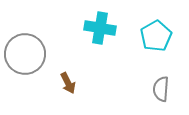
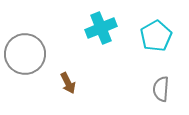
cyan cross: moved 1 px right; rotated 32 degrees counterclockwise
